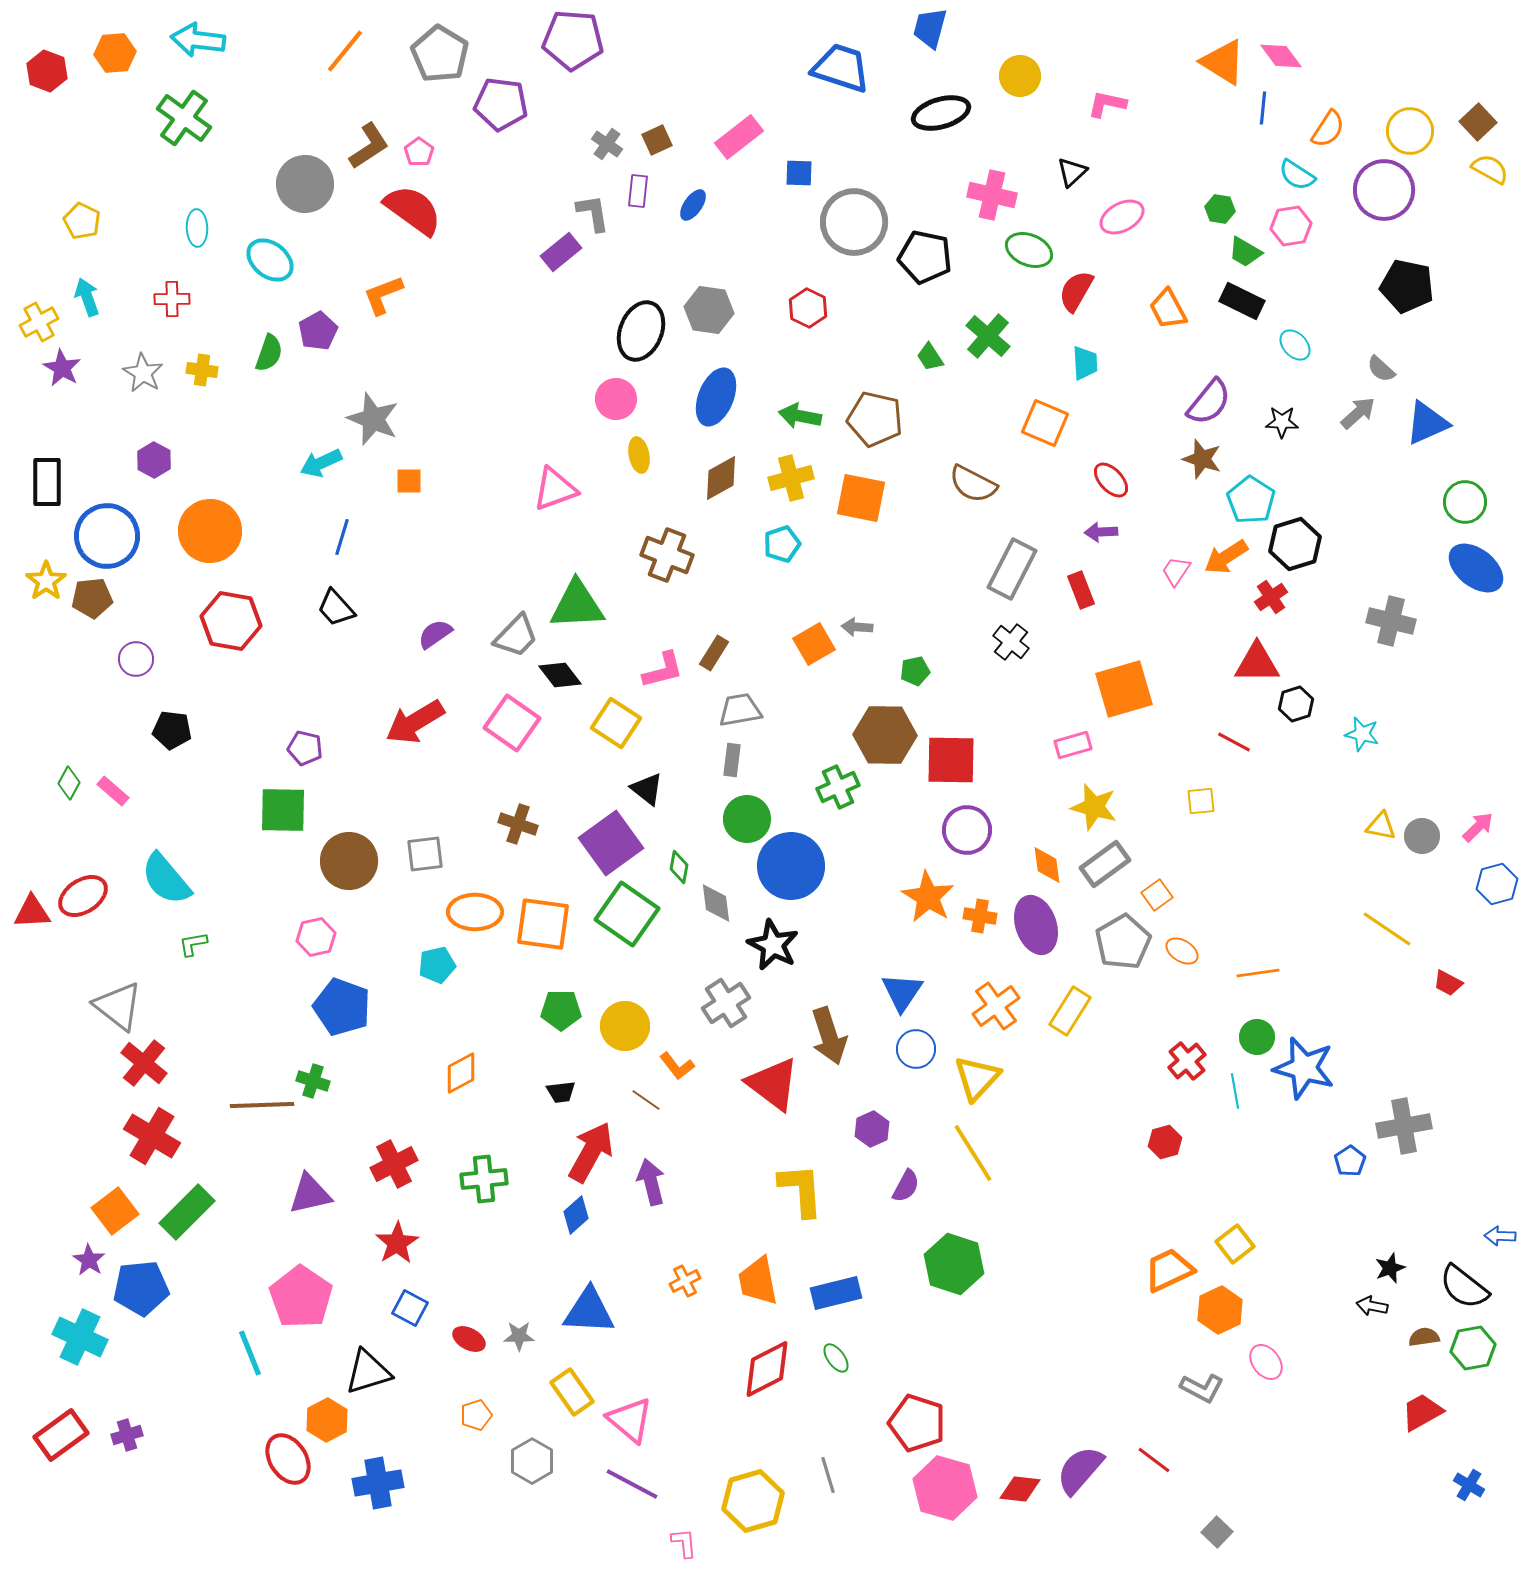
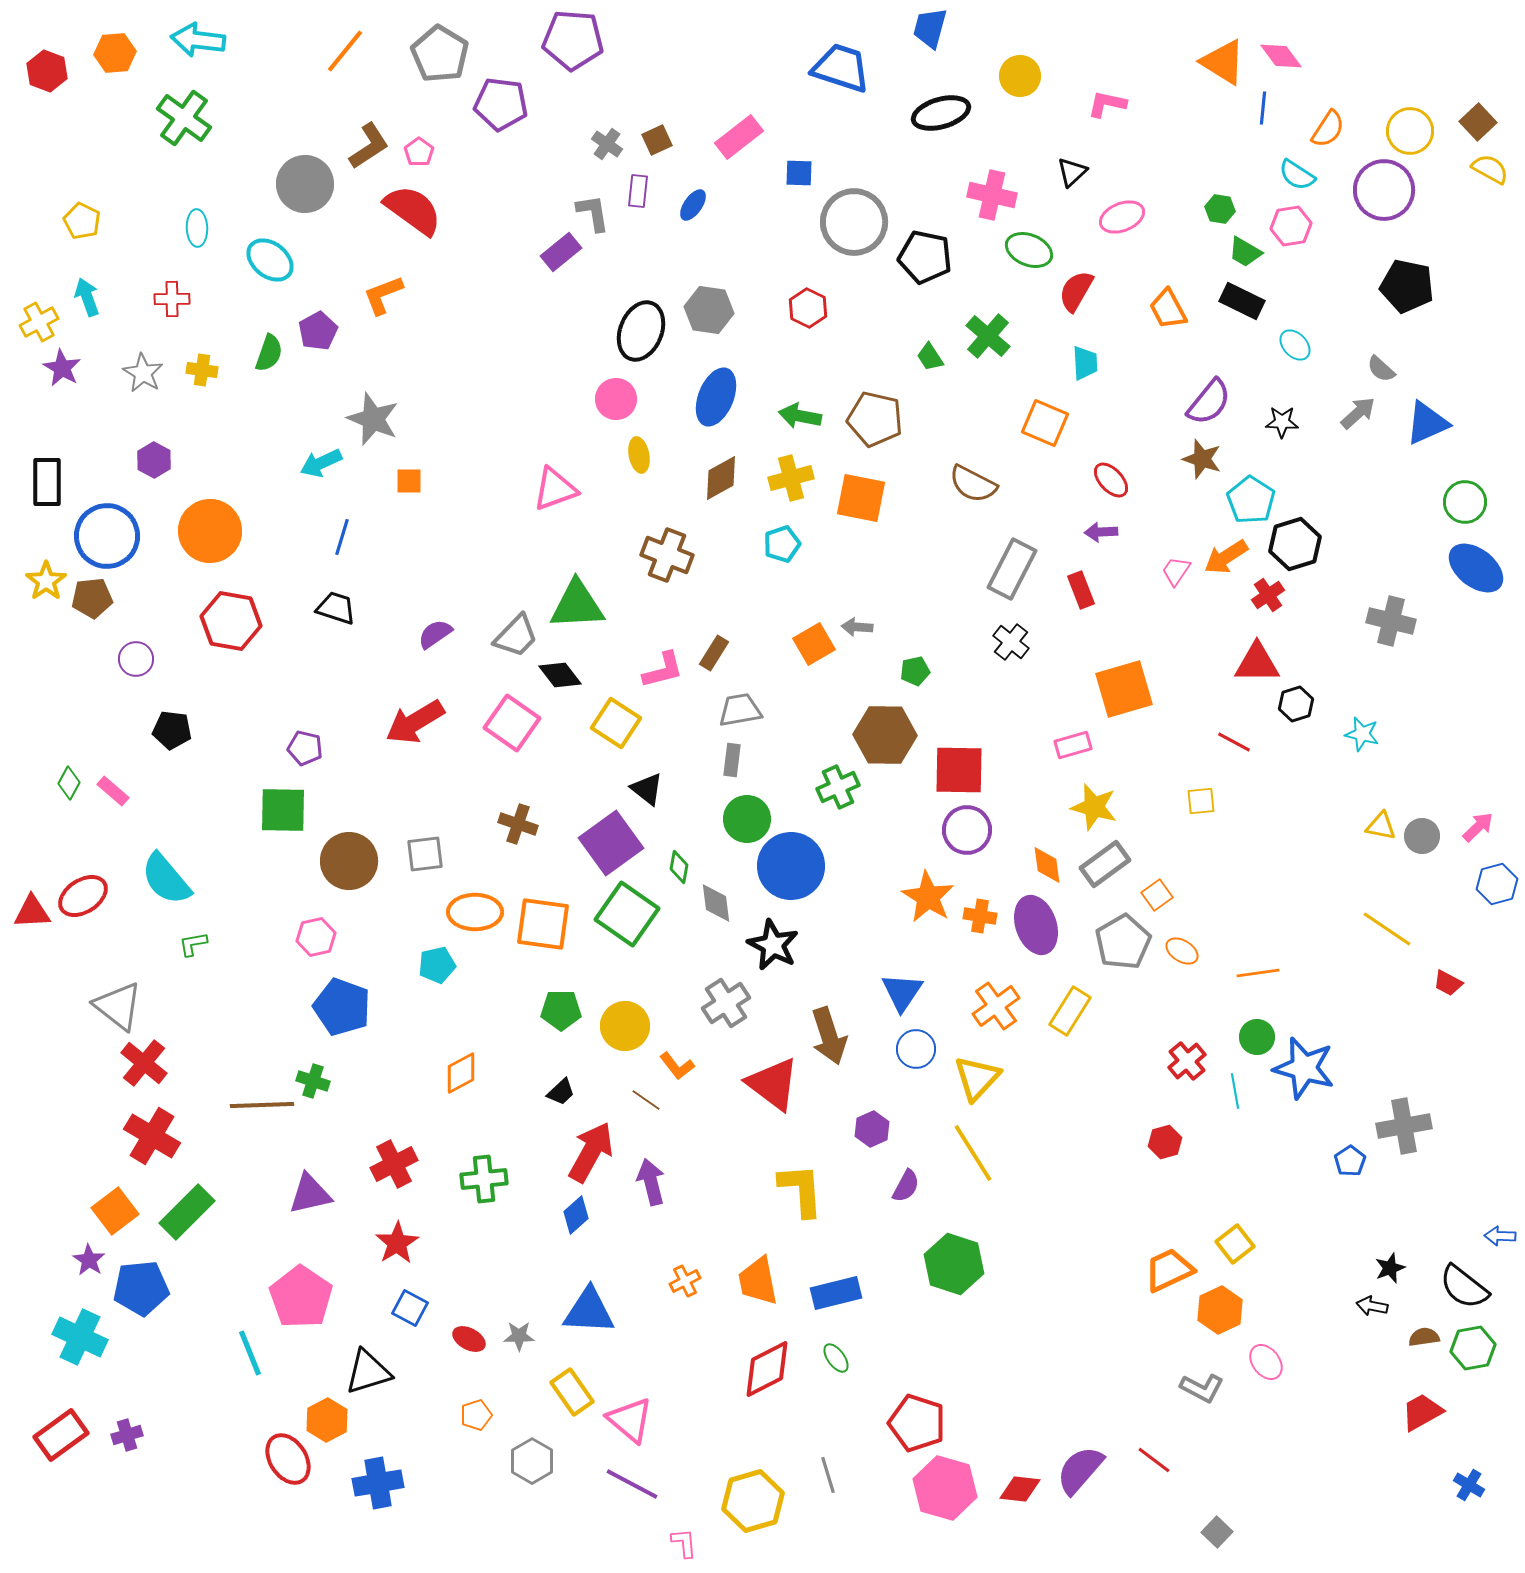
pink ellipse at (1122, 217): rotated 6 degrees clockwise
red cross at (1271, 597): moved 3 px left, 2 px up
black trapezoid at (336, 608): rotated 150 degrees clockwise
red square at (951, 760): moved 8 px right, 10 px down
black trapezoid at (561, 1092): rotated 36 degrees counterclockwise
